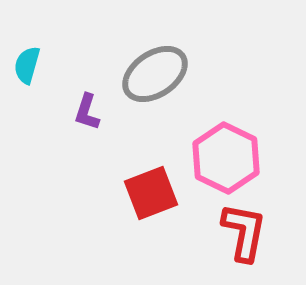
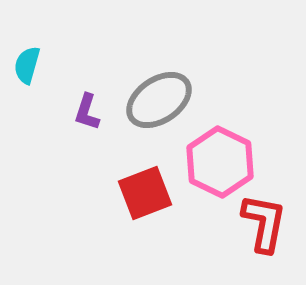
gray ellipse: moved 4 px right, 26 px down
pink hexagon: moved 6 px left, 4 px down
red square: moved 6 px left
red L-shape: moved 20 px right, 9 px up
